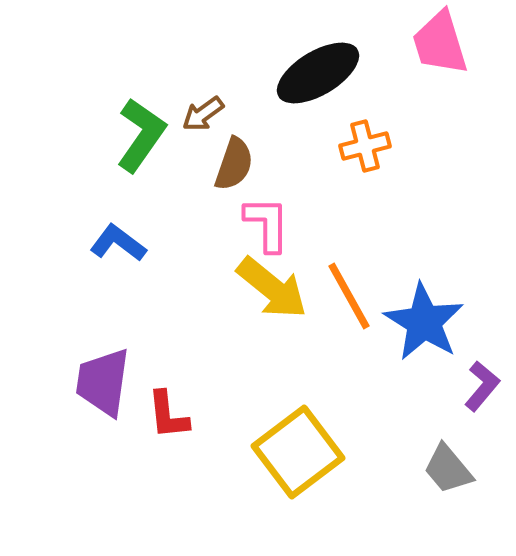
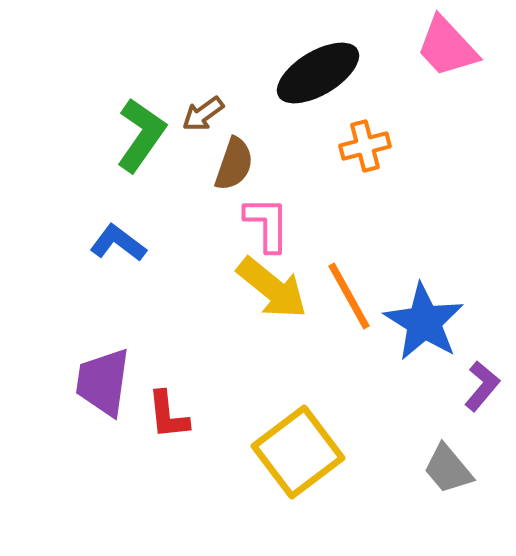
pink trapezoid: moved 7 px right, 4 px down; rotated 26 degrees counterclockwise
